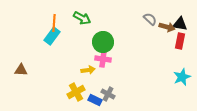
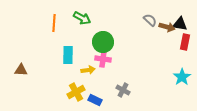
gray semicircle: moved 1 px down
cyan rectangle: moved 16 px right, 19 px down; rotated 36 degrees counterclockwise
red rectangle: moved 5 px right, 1 px down
cyan star: rotated 12 degrees counterclockwise
gray cross: moved 15 px right, 4 px up
